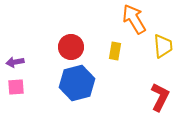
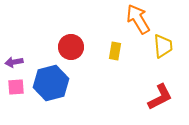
orange arrow: moved 4 px right
purple arrow: moved 1 px left
blue hexagon: moved 26 px left
red L-shape: rotated 36 degrees clockwise
